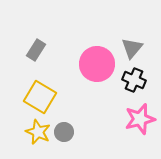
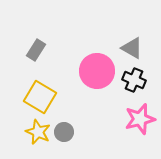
gray triangle: rotated 40 degrees counterclockwise
pink circle: moved 7 px down
